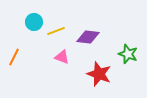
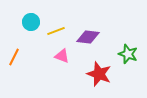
cyan circle: moved 3 px left
pink triangle: moved 1 px up
